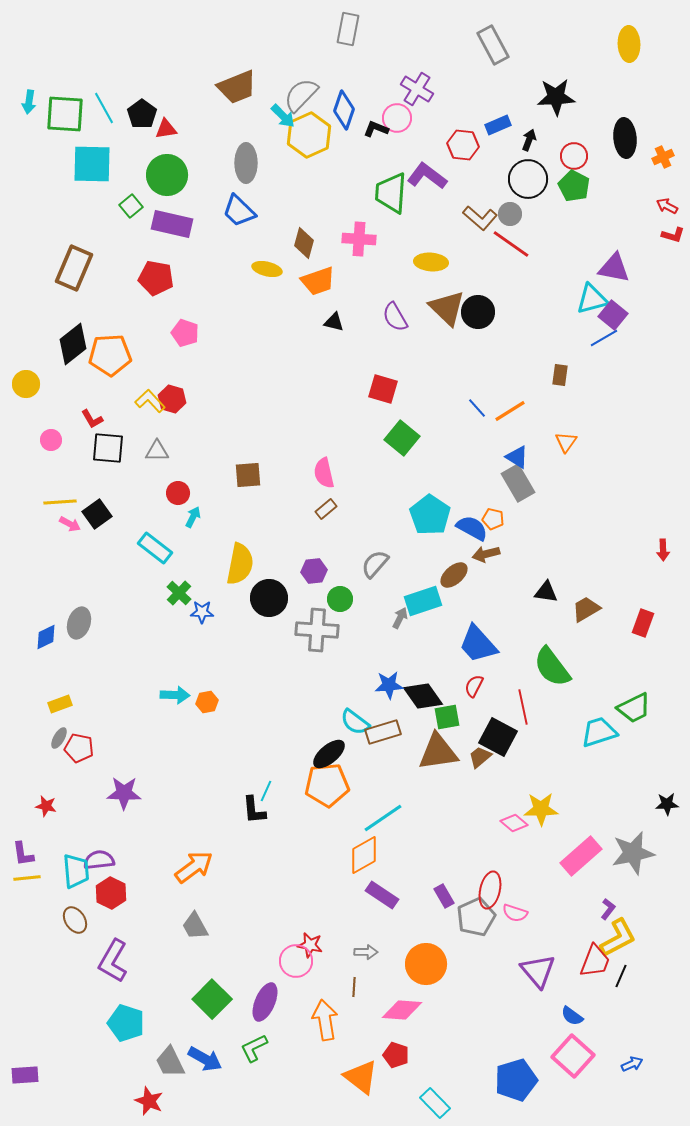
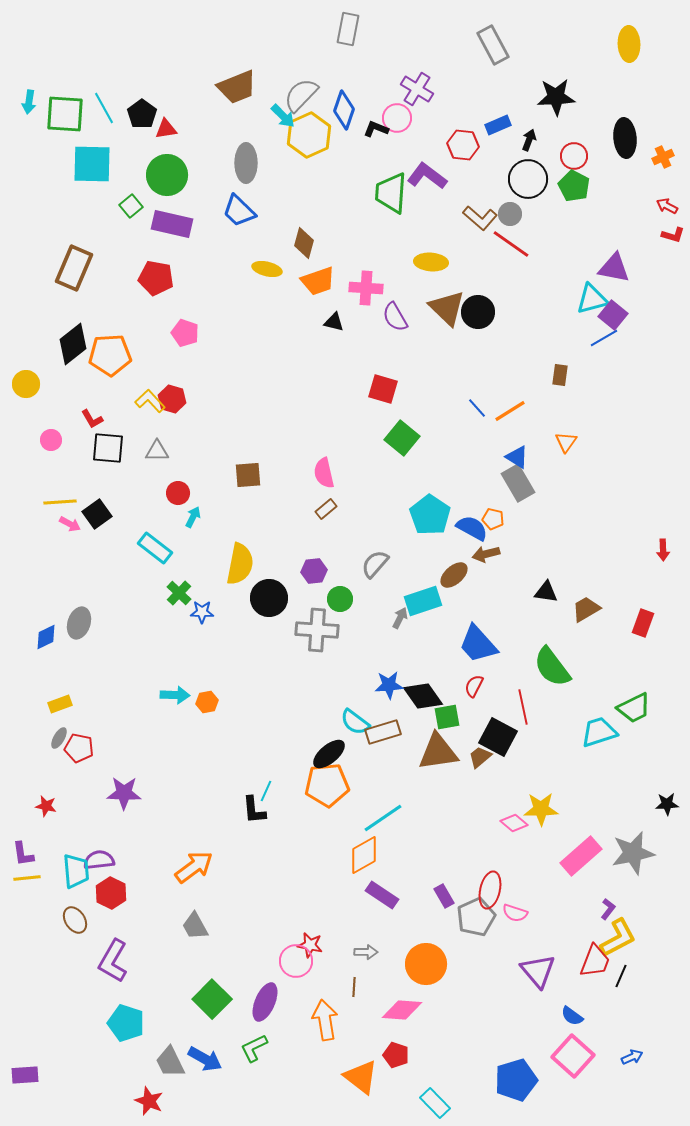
pink cross at (359, 239): moved 7 px right, 49 px down
blue arrow at (632, 1064): moved 7 px up
